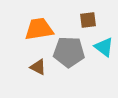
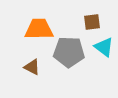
brown square: moved 4 px right, 2 px down
orange trapezoid: rotated 8 degrees clockwise
brown triangle: moved 6 px left
